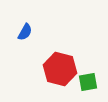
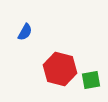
green square: moved 3 px right, 2 px up
